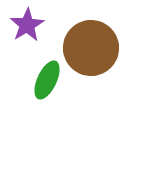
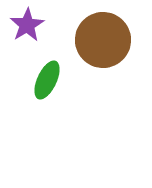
brown circle: moved 12 px right, 8 px up
